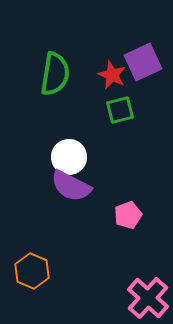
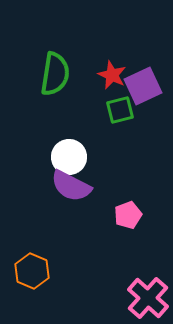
purple square: moved 24 px down
